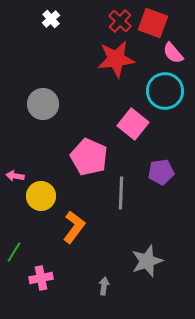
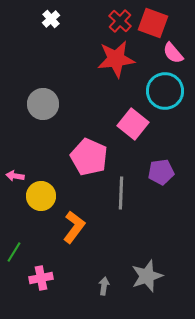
gray star: moved 15 px down
